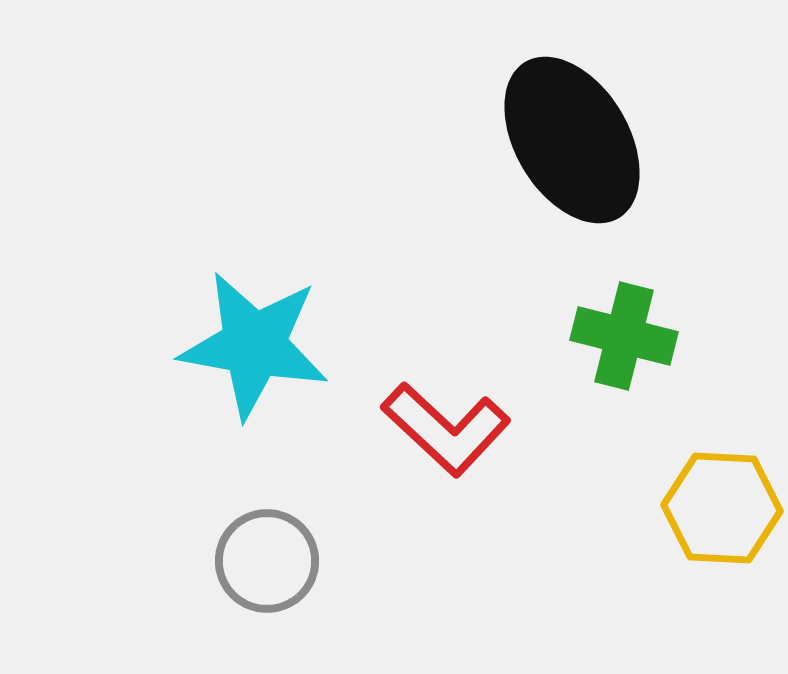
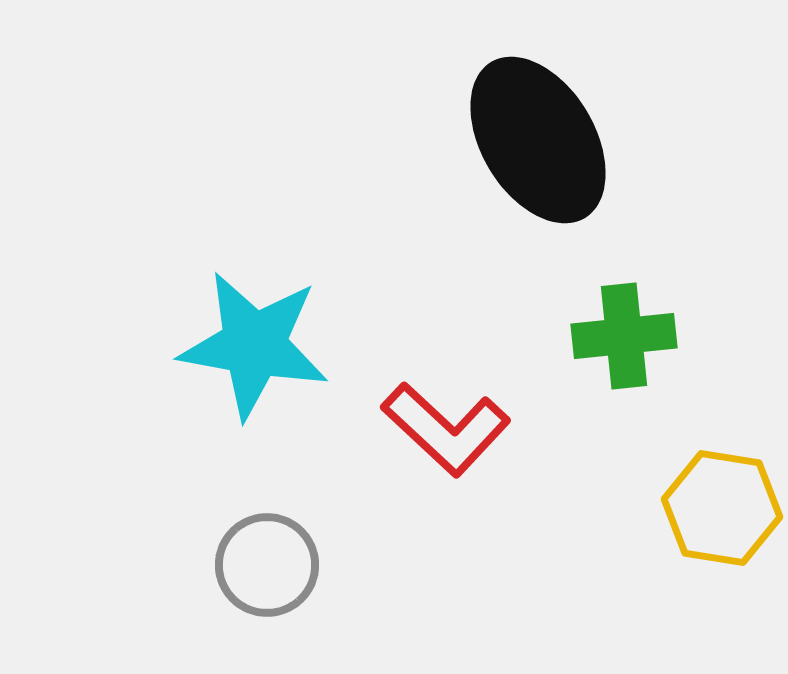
black ellipse: moved 34 px left
green cross: rotated 20 degrees counterclockwise
yellow hexagon: rotated 6 degrees clockwise
gray circle: moved 4 px down
